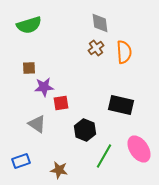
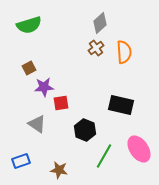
gray diamond: rotated 55 degrees clockwise
brown square: rotated 24 degrees counterclockwise
